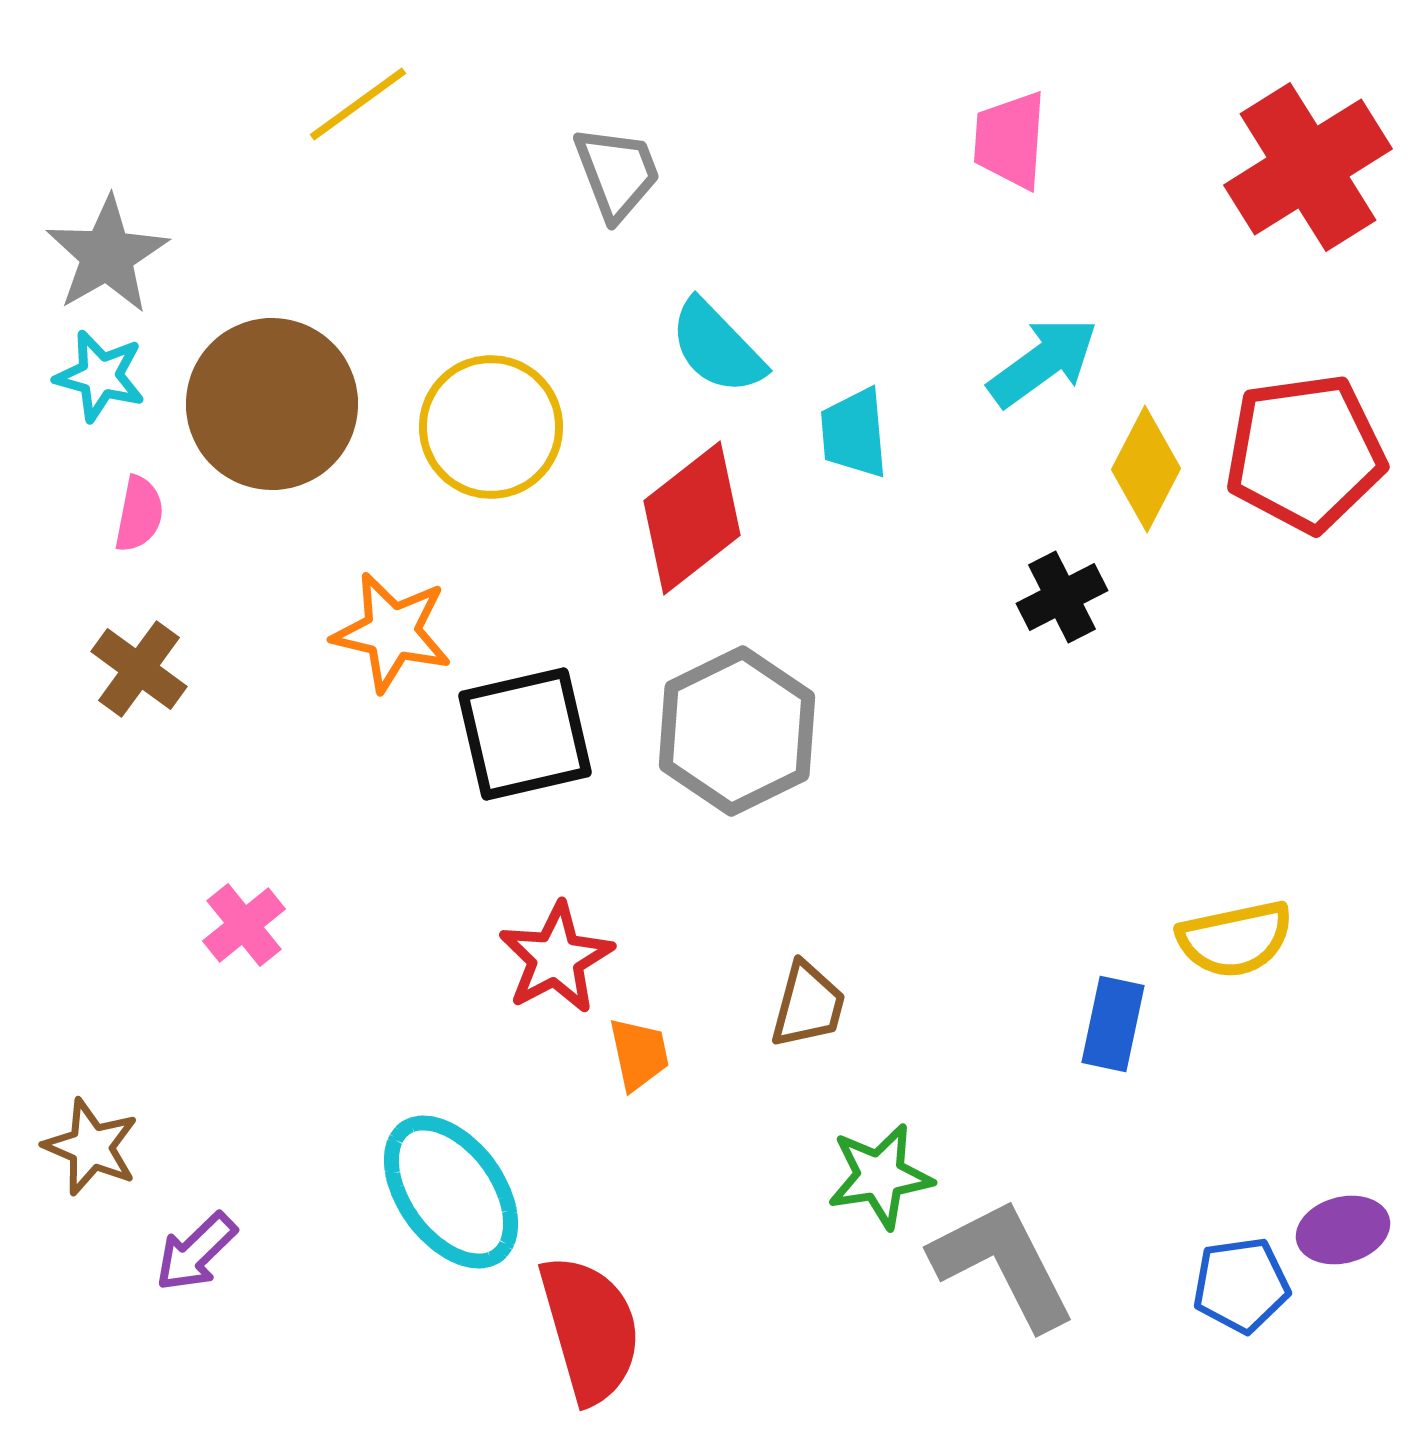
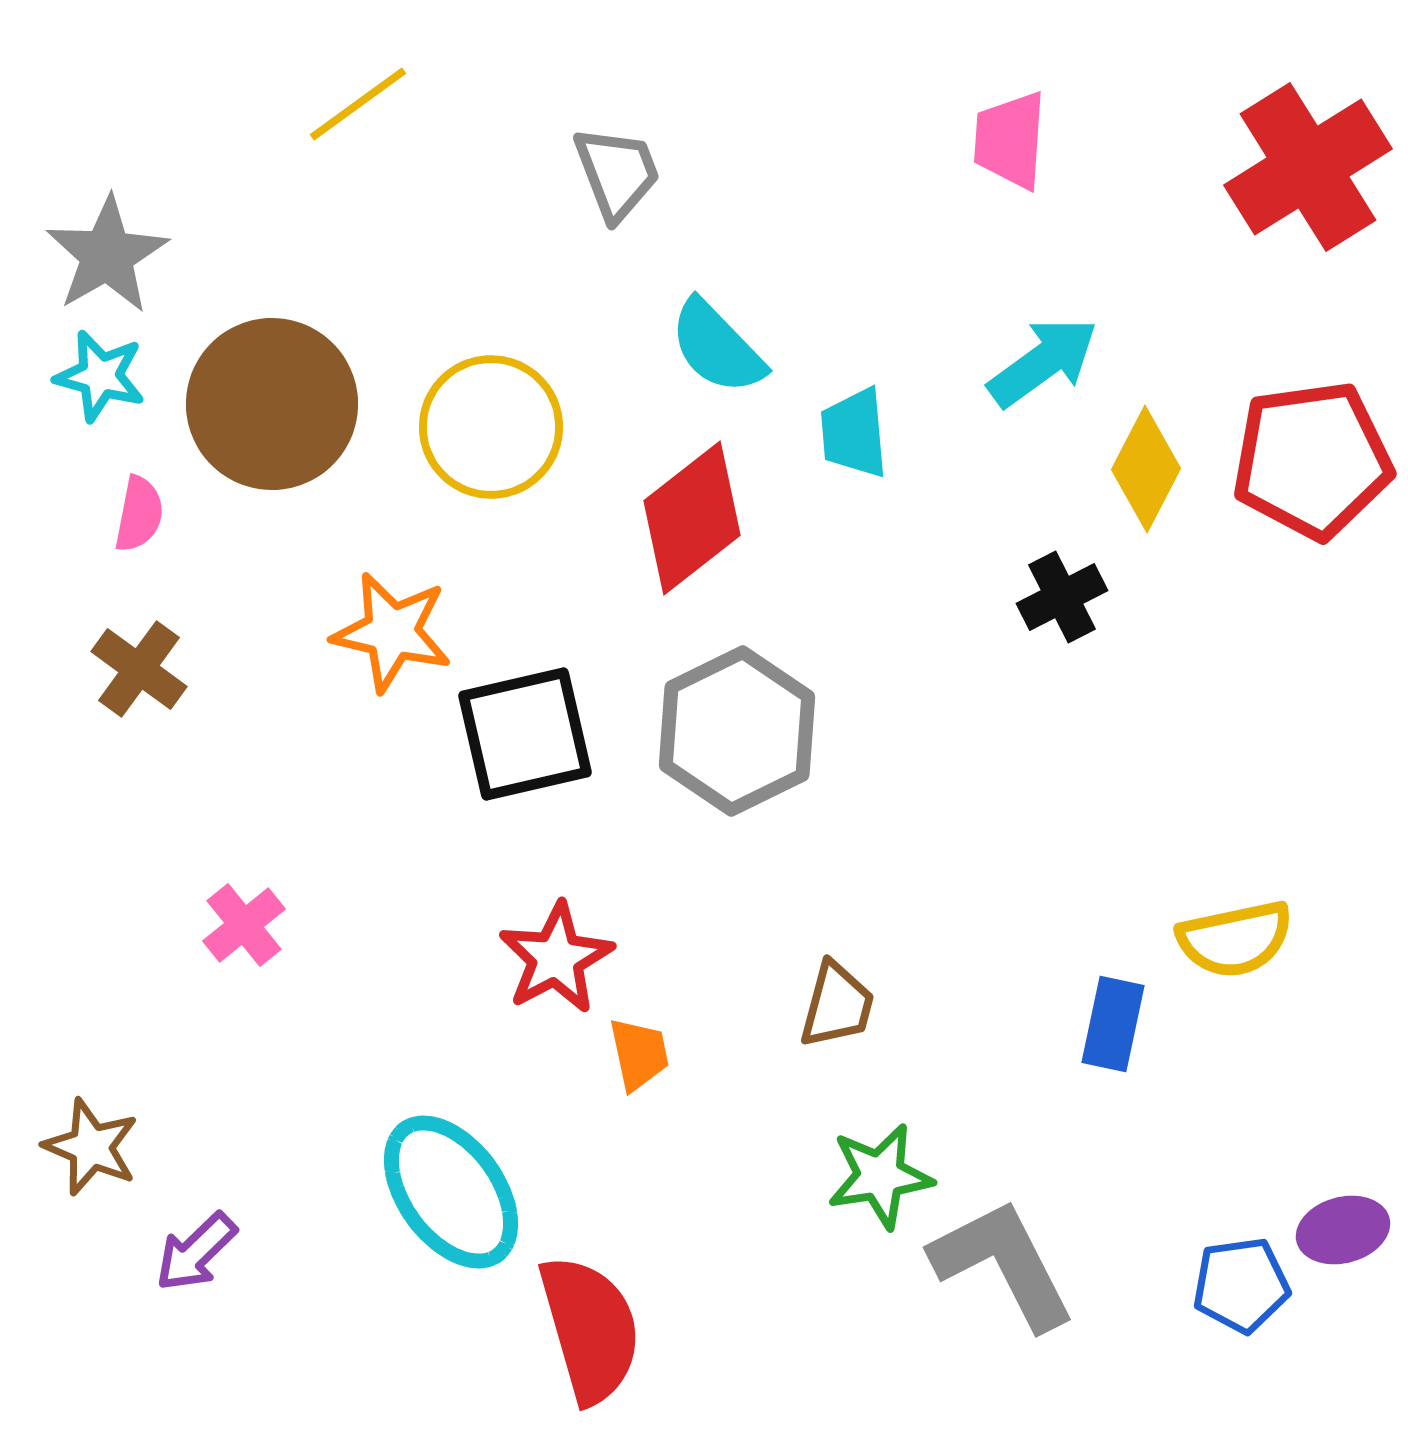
red pentagon: moved 7 px right, 7 px down
brown trapezoid: moved 29 px right
